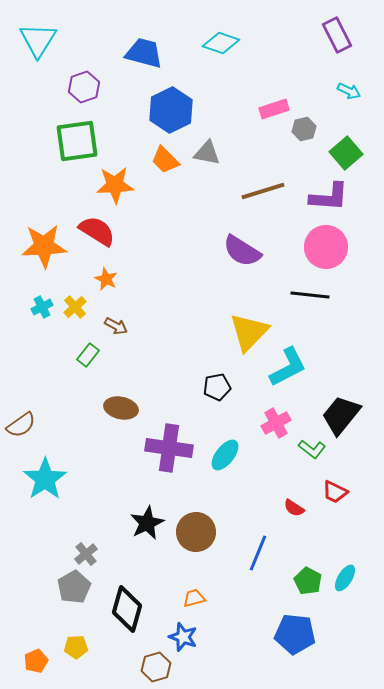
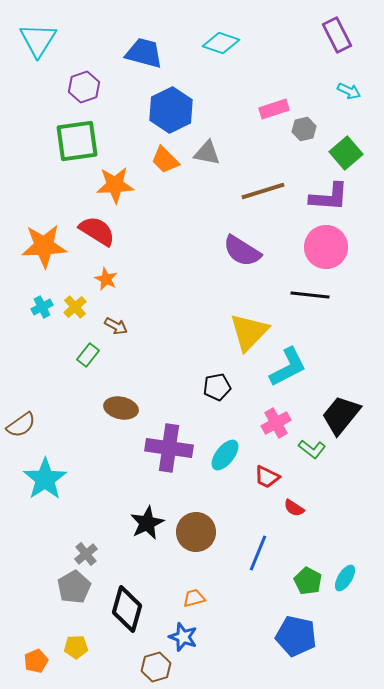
red trapezoid at (335, 492): moved 68 px left, 15 px up
blue pentagon at (295, 634): moved 1 px right, 2 px down; rotated 6 degrees clockwise
